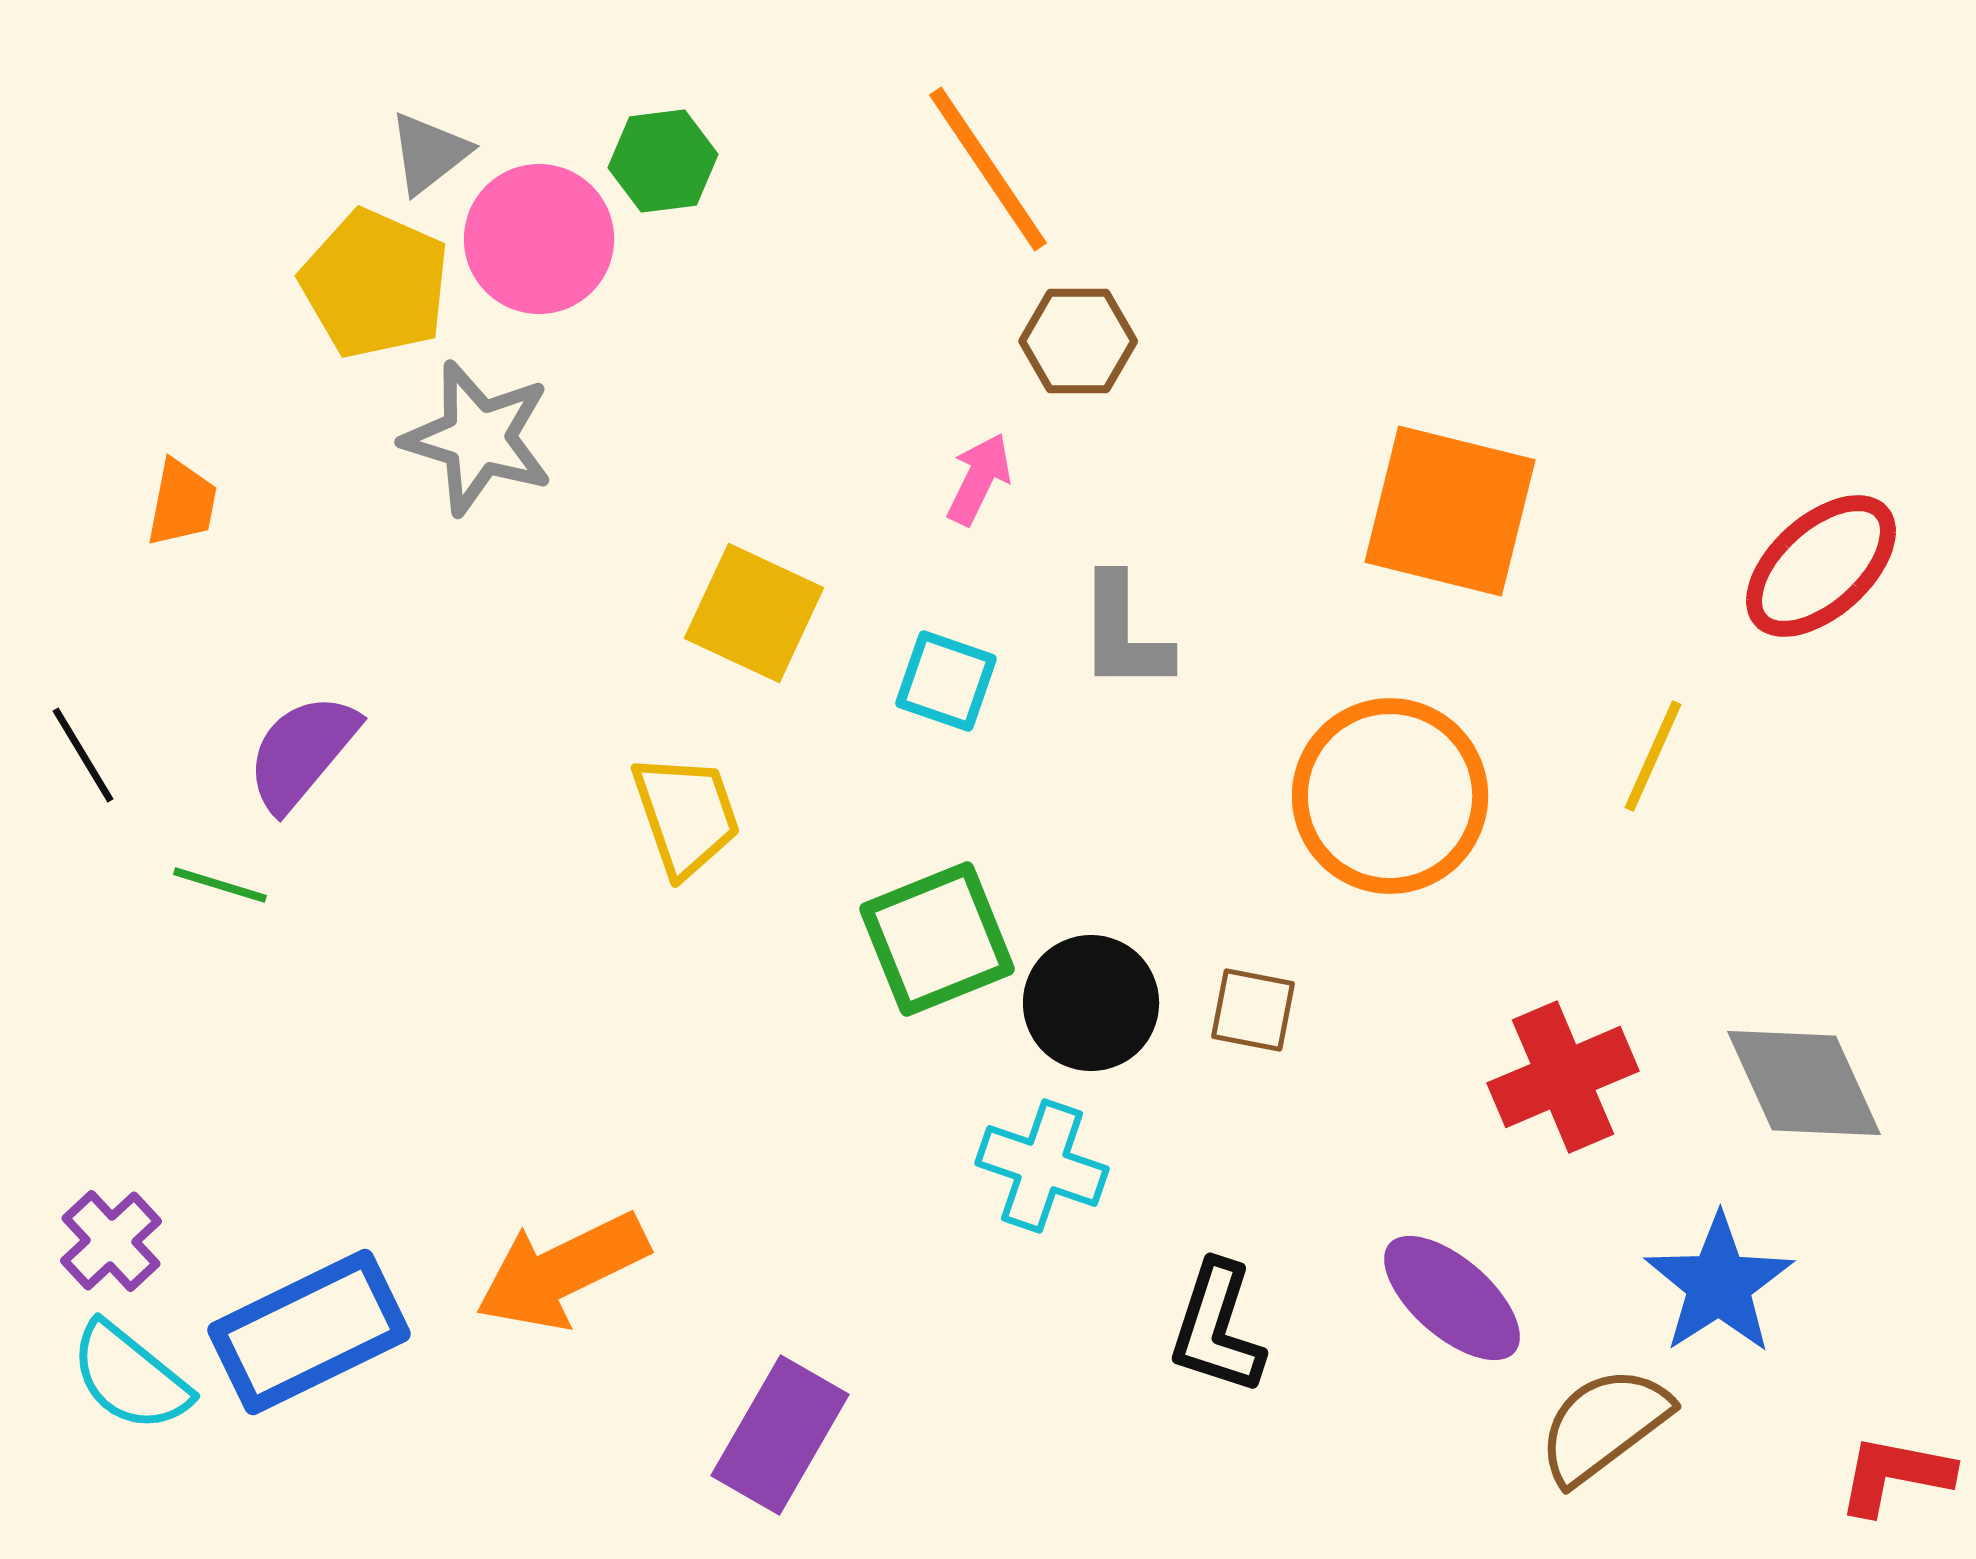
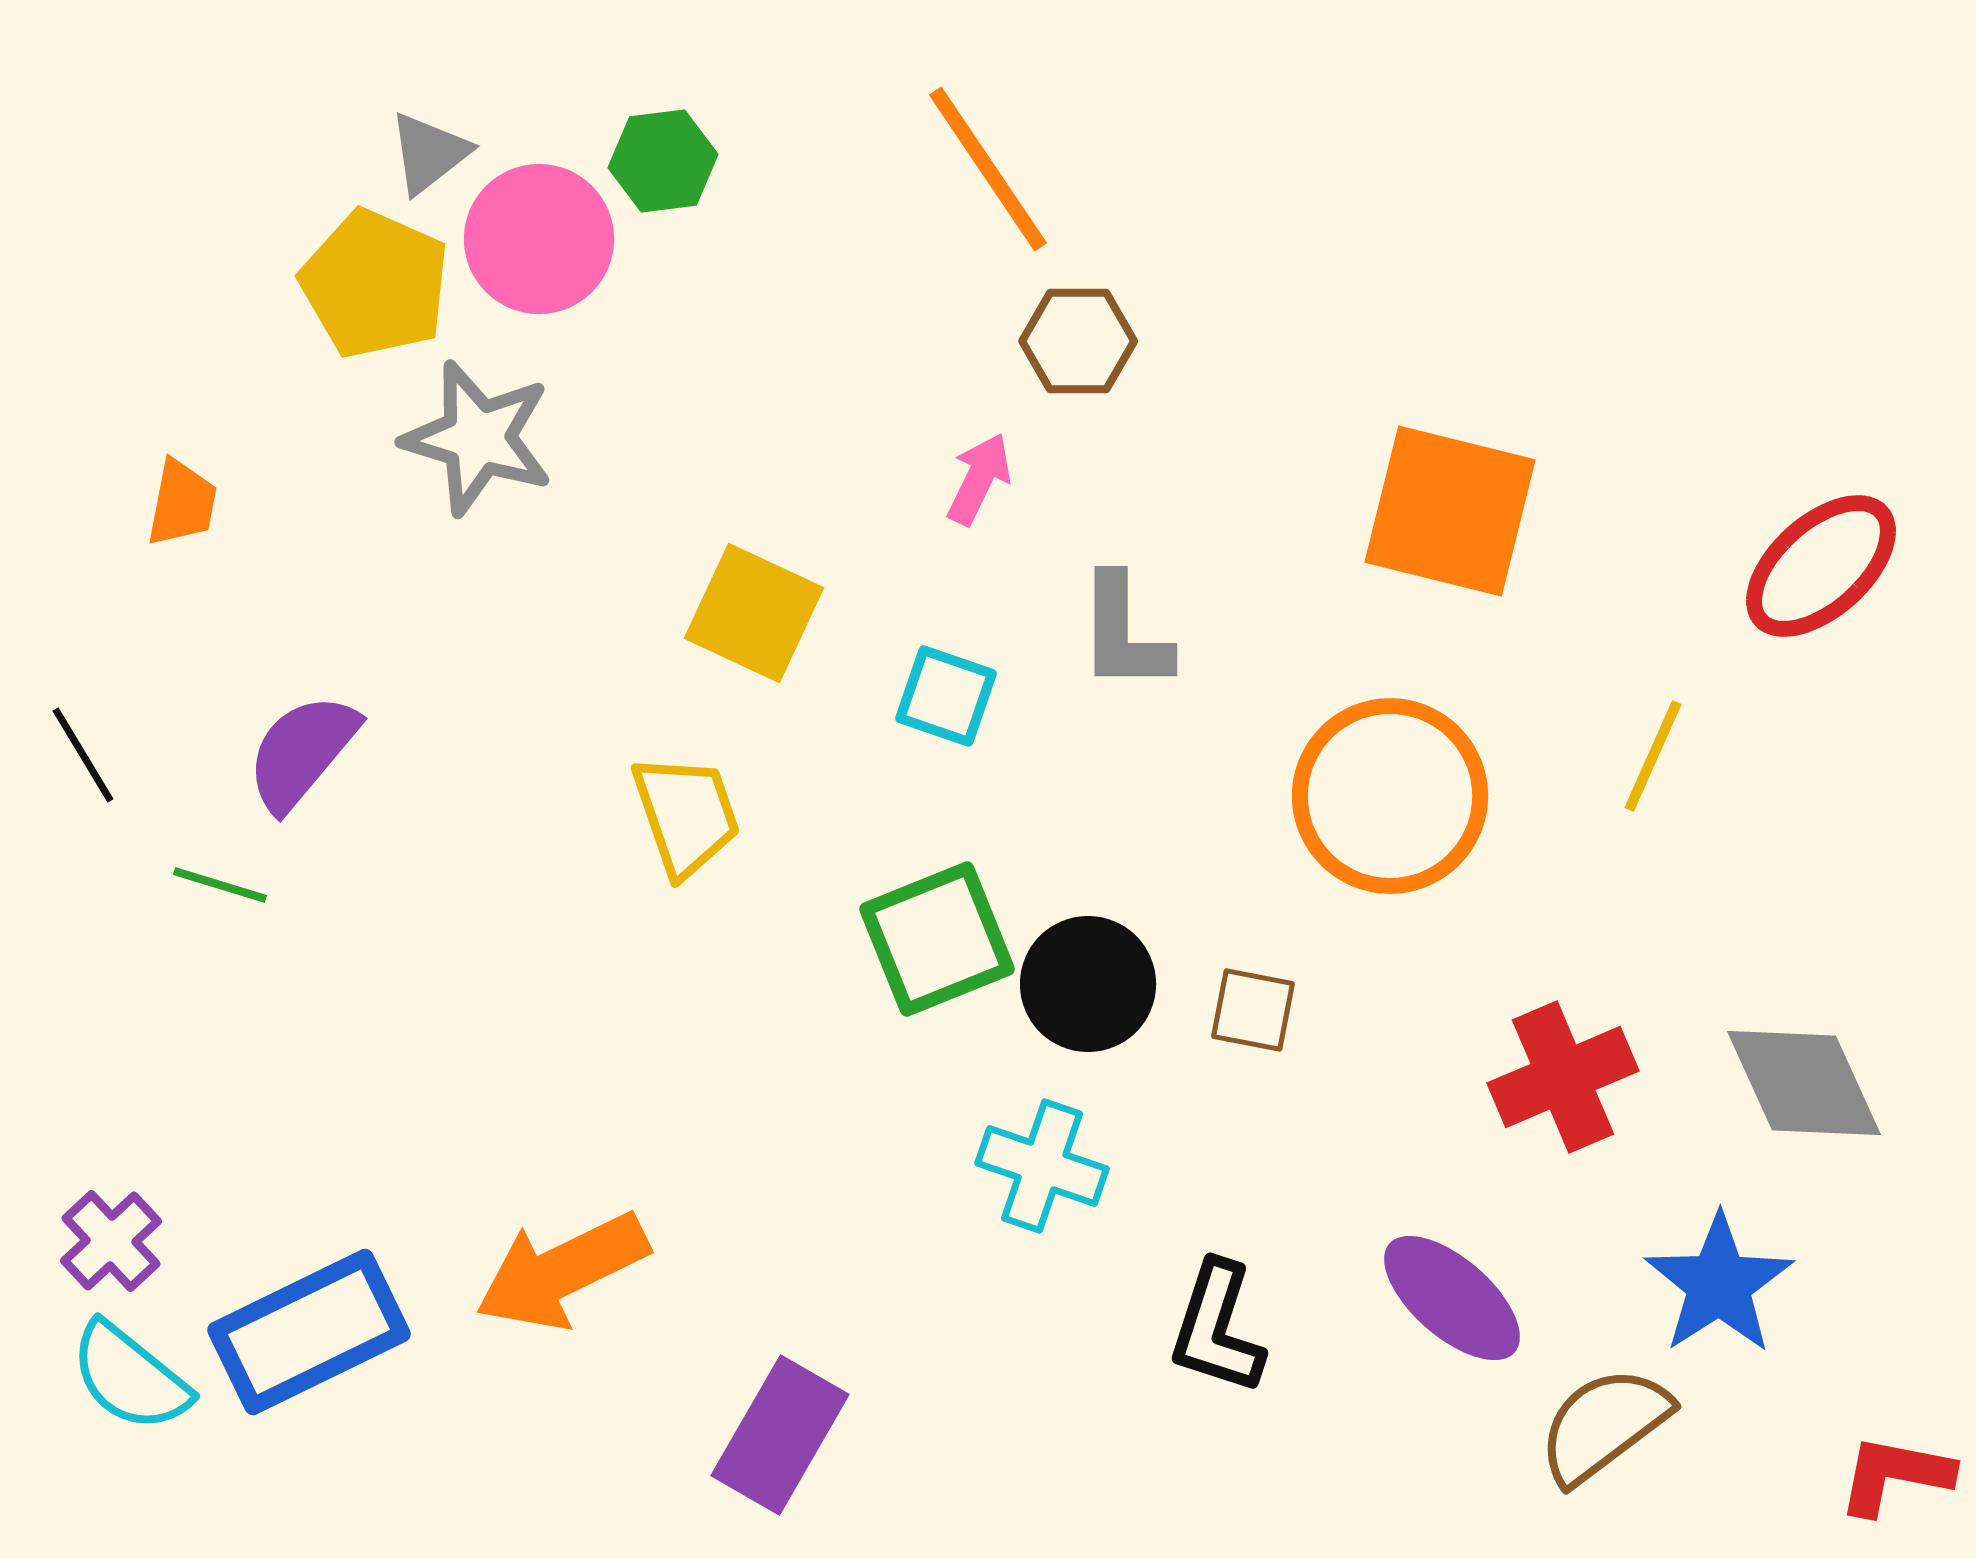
cyan square: moved 15 px down
black circle: moved 3 px left, 19 px up
